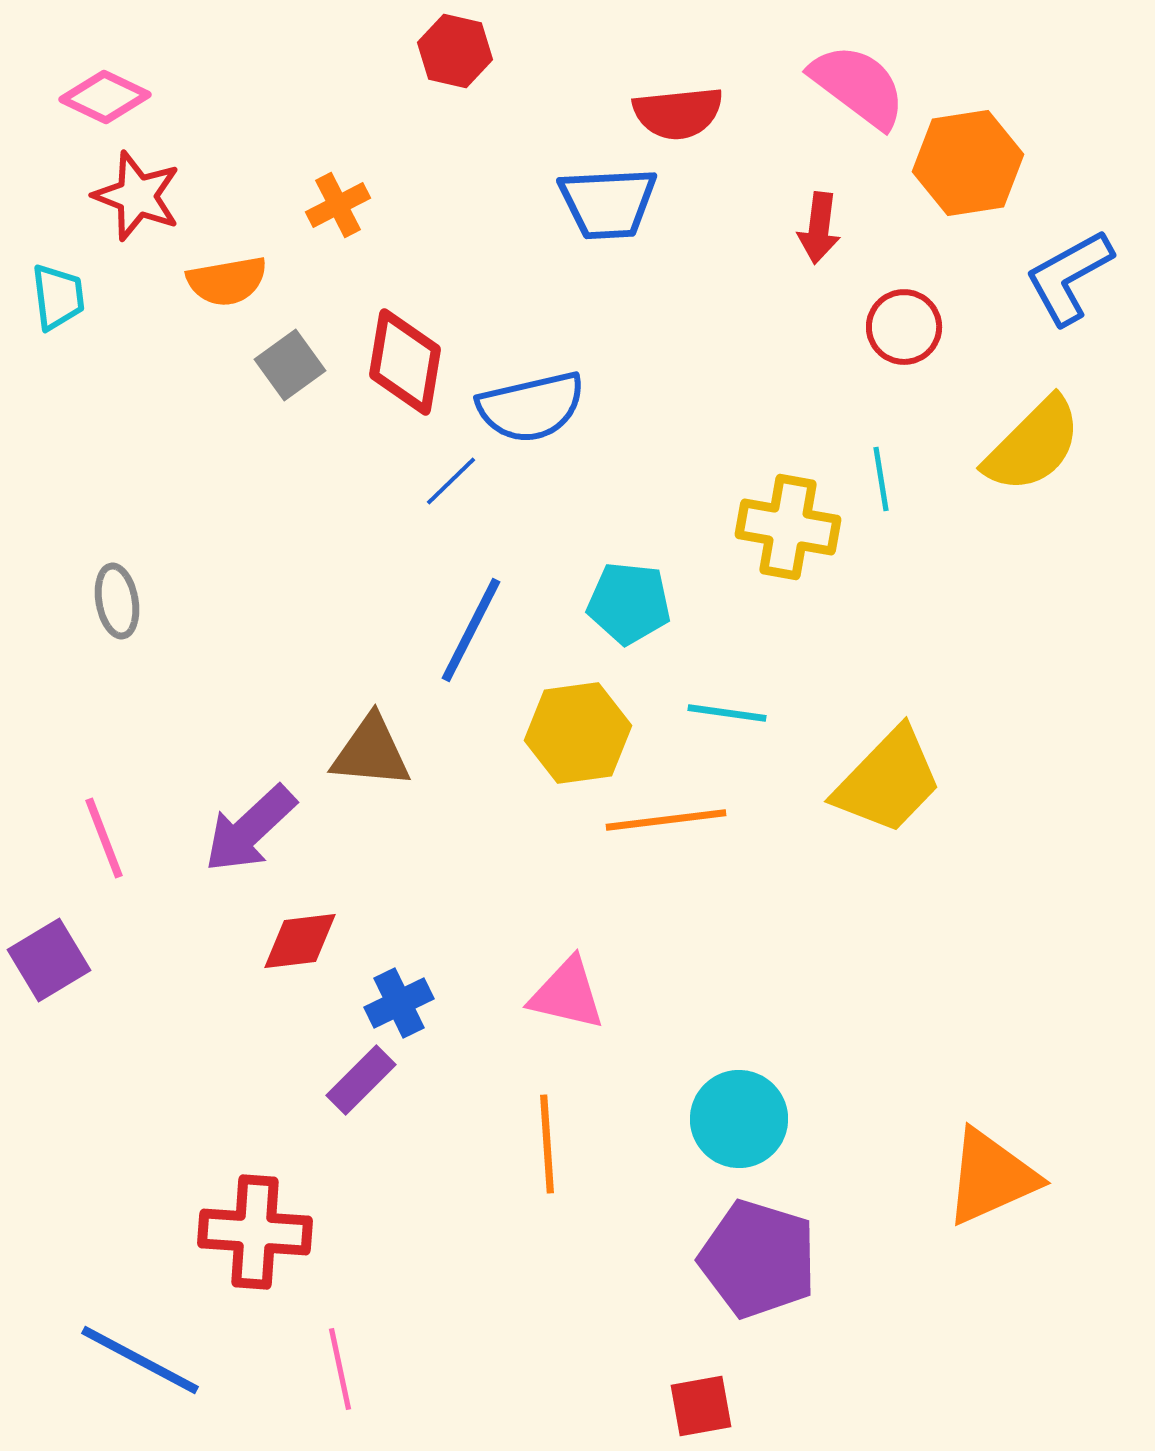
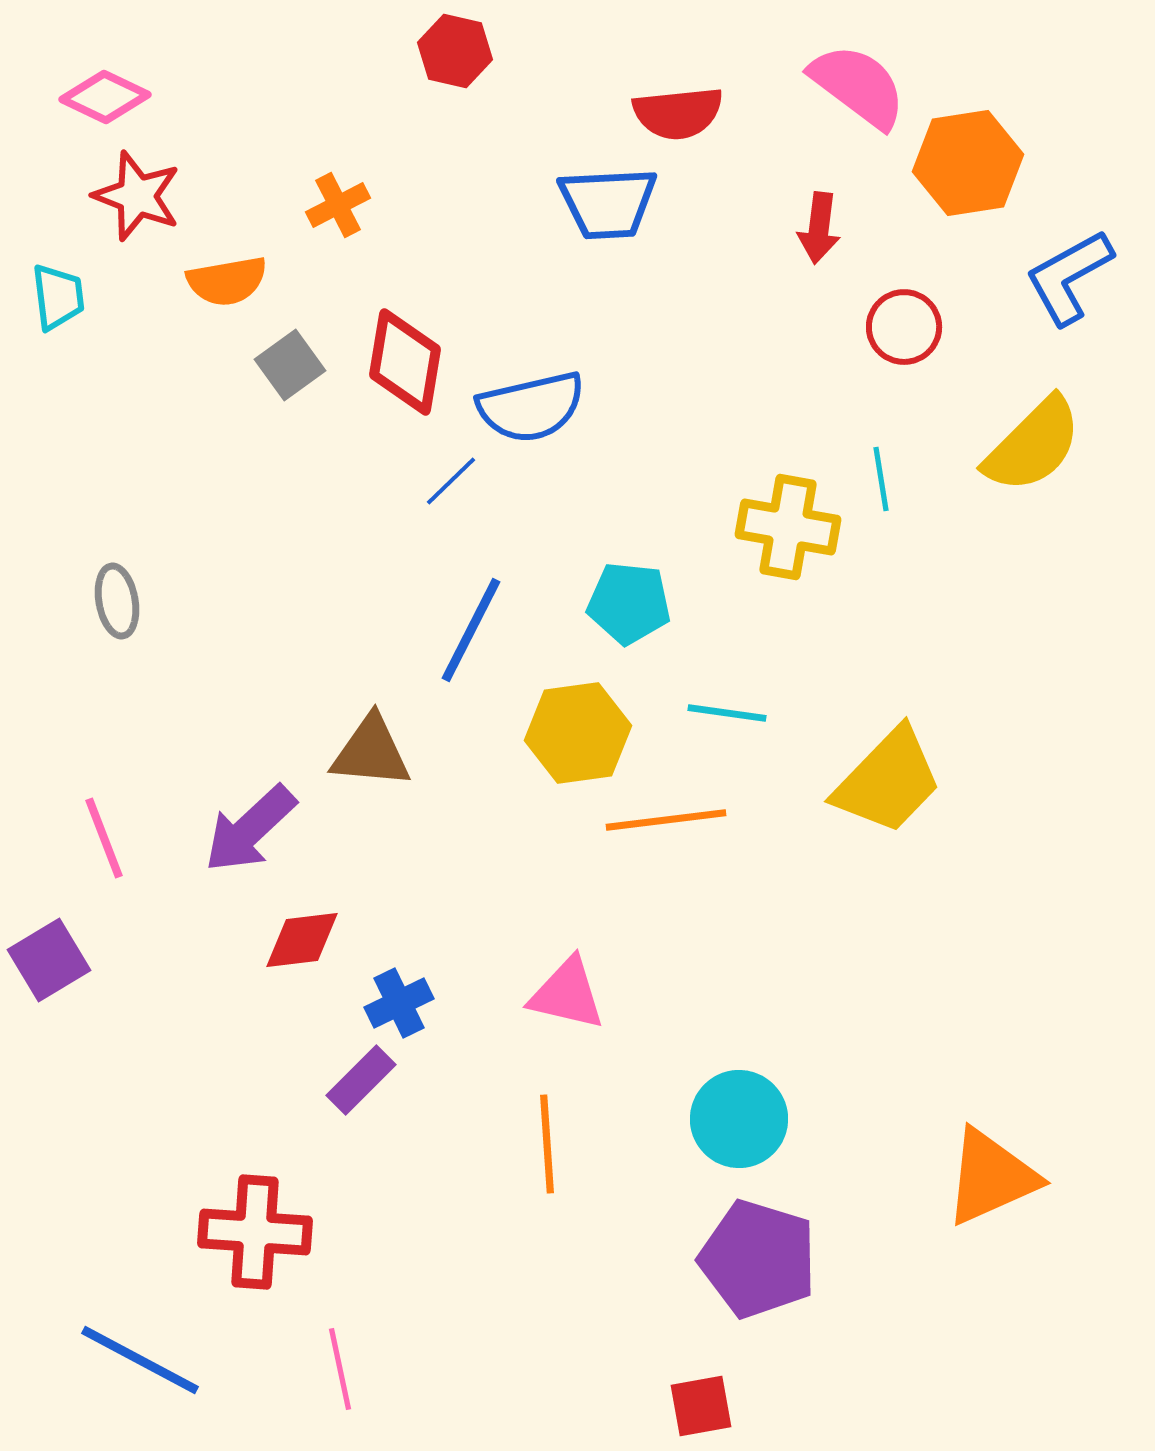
red diamond at (300, 941): moved 2 px right, 1 px up
